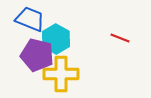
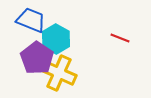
blue trapezoid: moved 1 px right, 1 px down
purple pentagon: moved 3 px down; rotated 20 degrees clockwise
yellow cross: moved 2 px left, 1 px up; rotated 24 degrees clockwise
